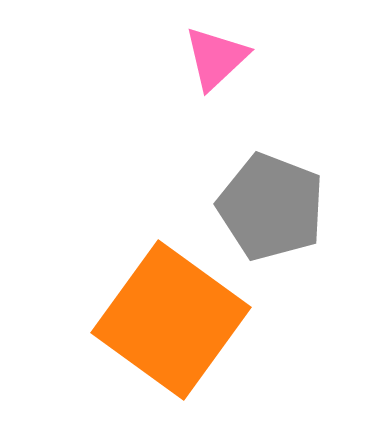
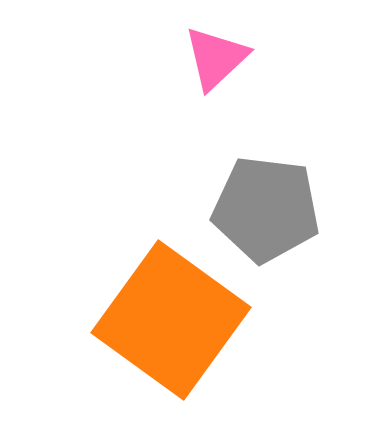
gray pentagon: moved 5 px left, 2 px down; rotated 14 degrees counterclockwise
